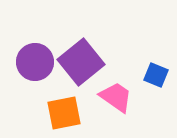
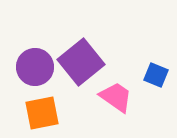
purple circle: moved 5 px down
orange square: moved 22 px left
